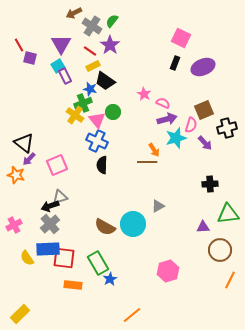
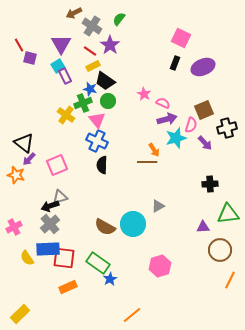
green semicircle at (112, 21): moved 7 px right, 2 px up
green circle at (113, 112): moved 5 px left, 11 px up
yellow cross at (75, 115): moved 9 px left
pink cross at (14, 225): moved 2 px down
green rectangle at (98, 263): rotated 25 degrees counterclockwise
pink hexagon at (168, 271): moved 8 px left, 5 px up
orange rectangle at (73, 285): moved 5 px left, 2 px down; rotated 30 degrees counterclockwise
